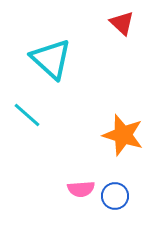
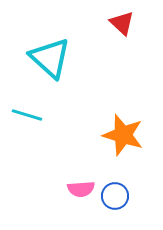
cyan triangle: moved 1 px left, 1 px up
cyan line: rotated 24 degrees counterclockwise
